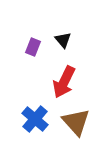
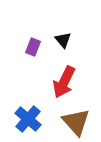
blue cross: moved 7 px left
